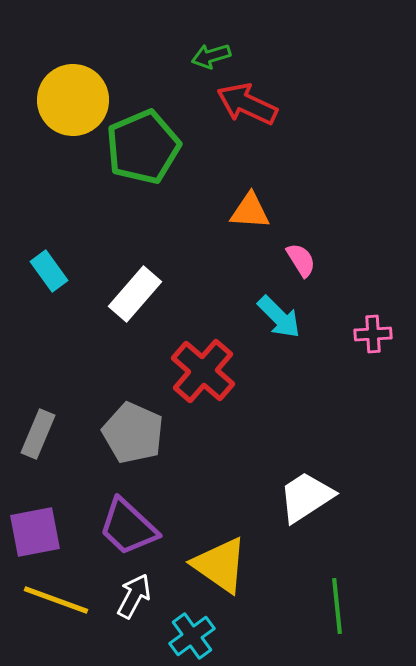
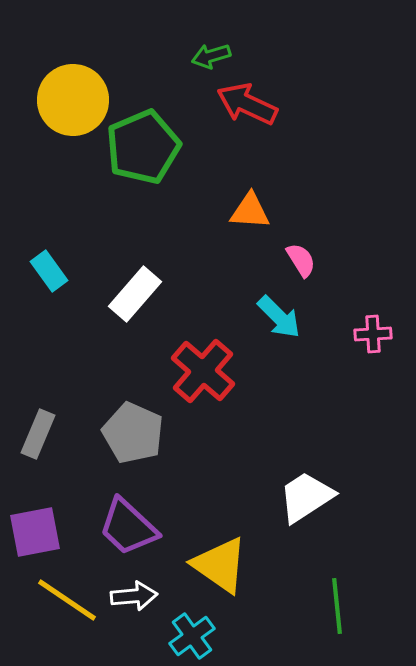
white arrow: rotated 57 degrees clockwise
yellow line: moved 11 px right; rotated 14 degrees clockwise
